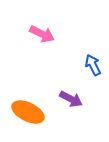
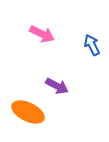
blue arrow: moved 1 px left, 20 px up
purple arrow: moved 14 px left, 13 px up
